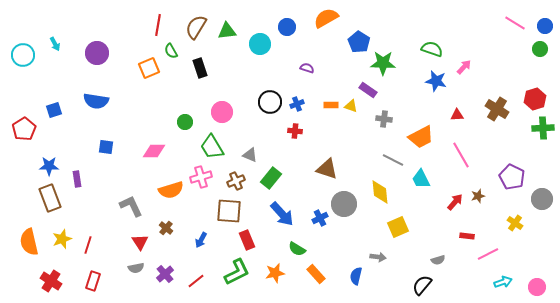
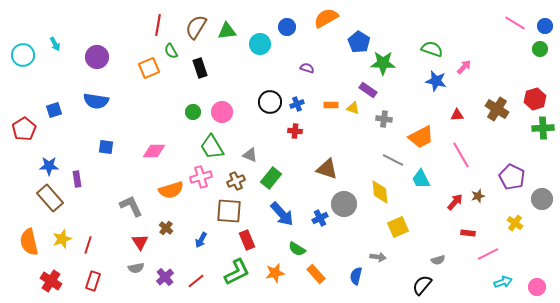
purple circle at (97, 53): moved 4 px down
yellow triangle at (351, 106): moved 2 px right, 2 px down
green circle at (185, 122): moved 8 px right, 10 px up
brown rectangle at (50, 198): rotated 20 degrees counterclockwise
red rectangle at (467, 236): moved 1 px right, 3 px up
purple cross at (165, 274): moved 3 px down
